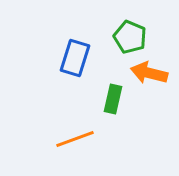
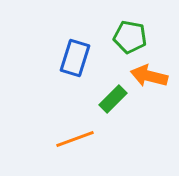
green pentagon: rotated 12 degrees counterclockwise
orange arrow: moved 3 px down
green rectangle: rotated 32 degrees clockwise
